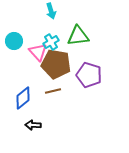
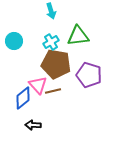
pink triangle: moved 33 px down
